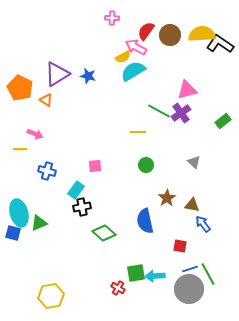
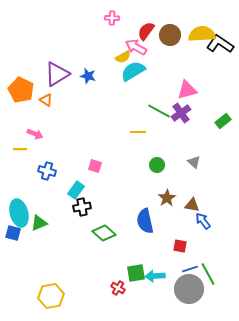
orange pentagon at (20, 88): moved 1 px right, 2 px down
green circle at (146, 165): moved 11 px right
pink square at (95, 166): rotated 24 degrees clockwise
blue arrow at (203, 224): moved 3 px up
